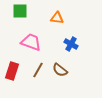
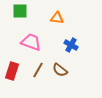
blue cross: moved 1 px down
